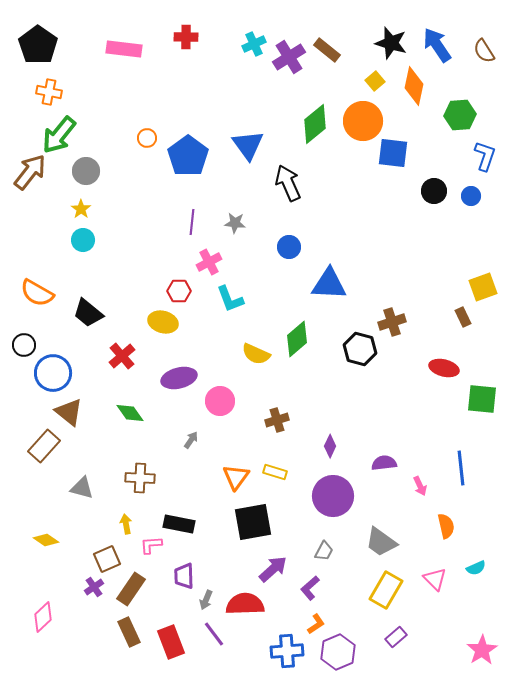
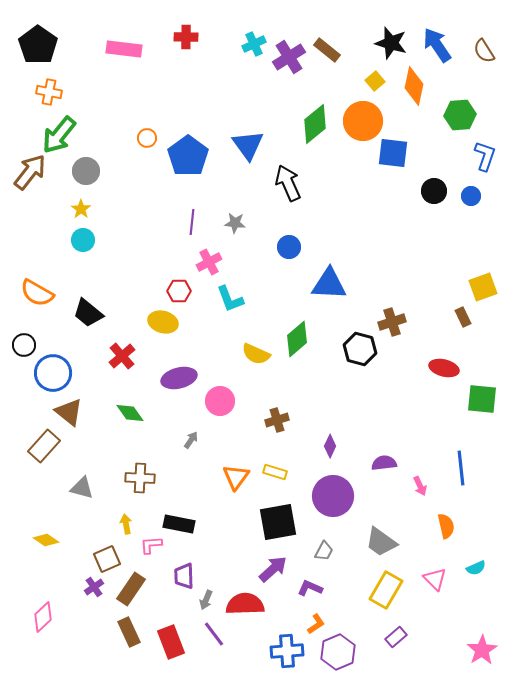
black square at (253, 522): moved 25 px right
purple L-shape at (310, 588): rotated 65 degrees clockwise
